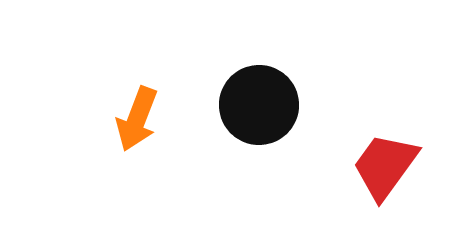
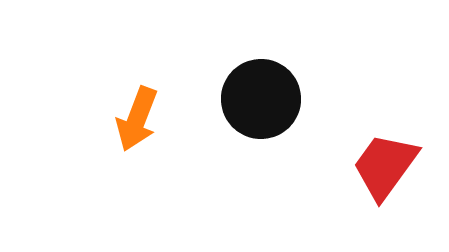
black circle: moved 2 px right, 6 px up
